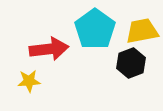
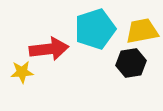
cyan pentagon: rotated 18 degrees clockwise
black hexagon: rotated 12 degrees clockwise
yellow star: moved 7 px left, 9 px up
